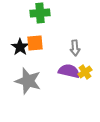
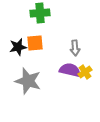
black star: moved 2 px left; rotated 24 degrees clockwise
purple semicircle: moved 1 px right, 1 px up
